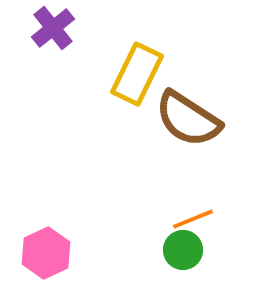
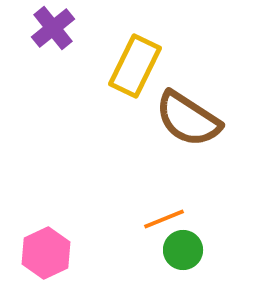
yellow rectangle: moved 2 px left, 8 px up
orange line: moved 29 px left
